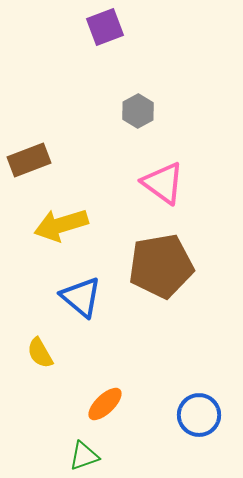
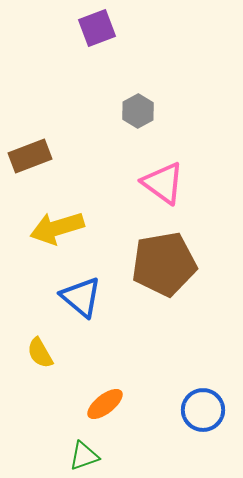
purple square: moved 8 px left, 1 px down
brown rectangle: moved 1 px right, 4 px up
yellow arrow: moved 4 px left, 3 px down
brown pentagon: moved 3 px right, 2 px up
orange ellipse: rotated 6 degrees clockwise
blue circle: moved 4 px right, 5 px up
